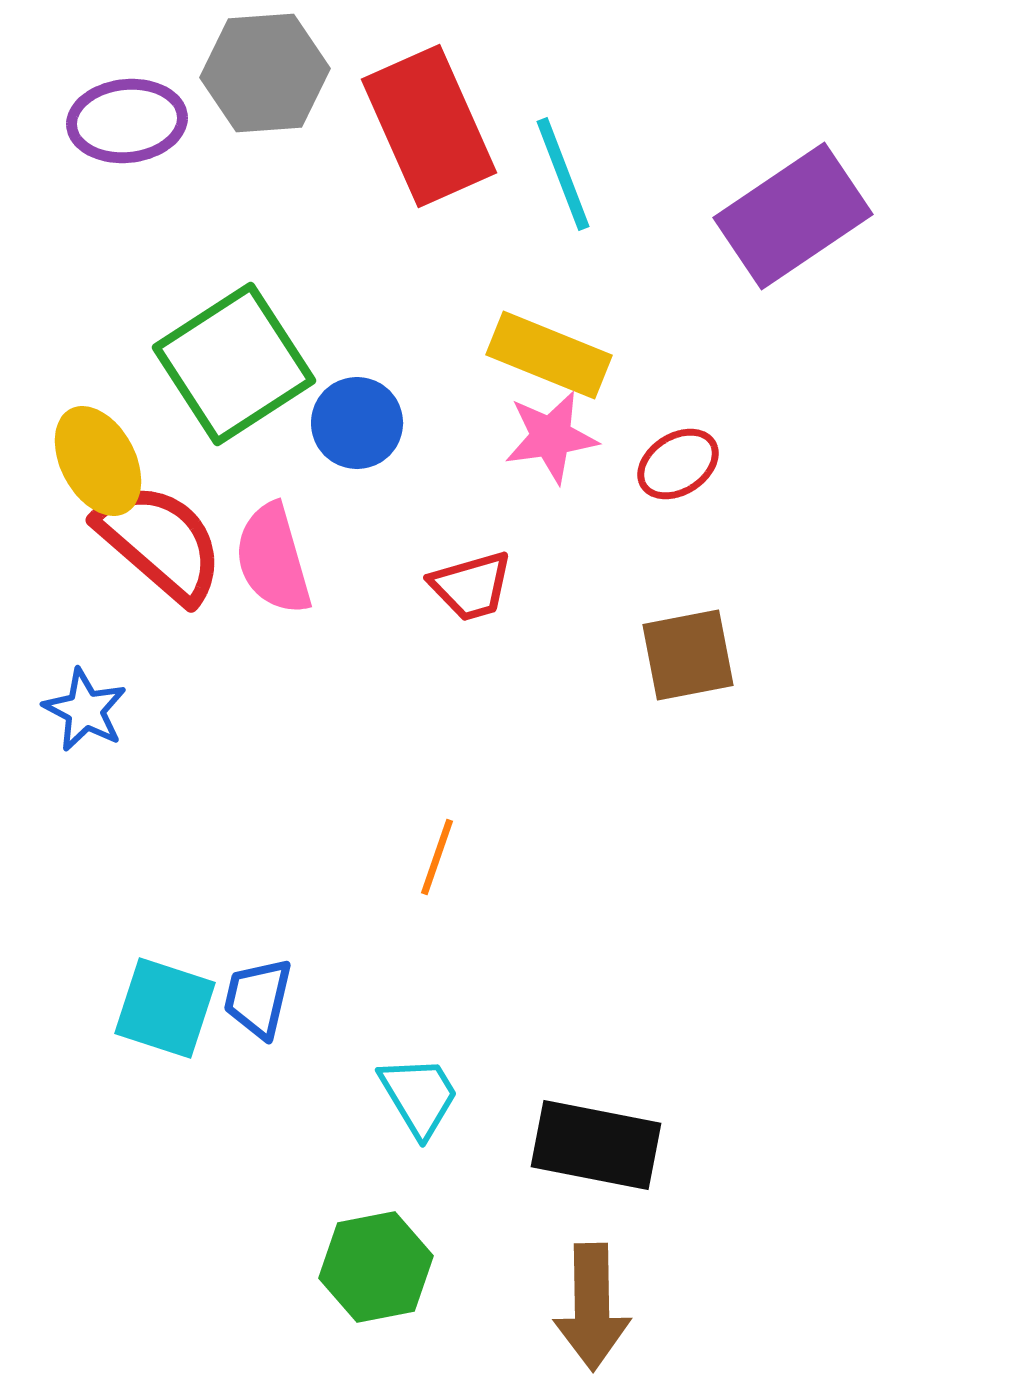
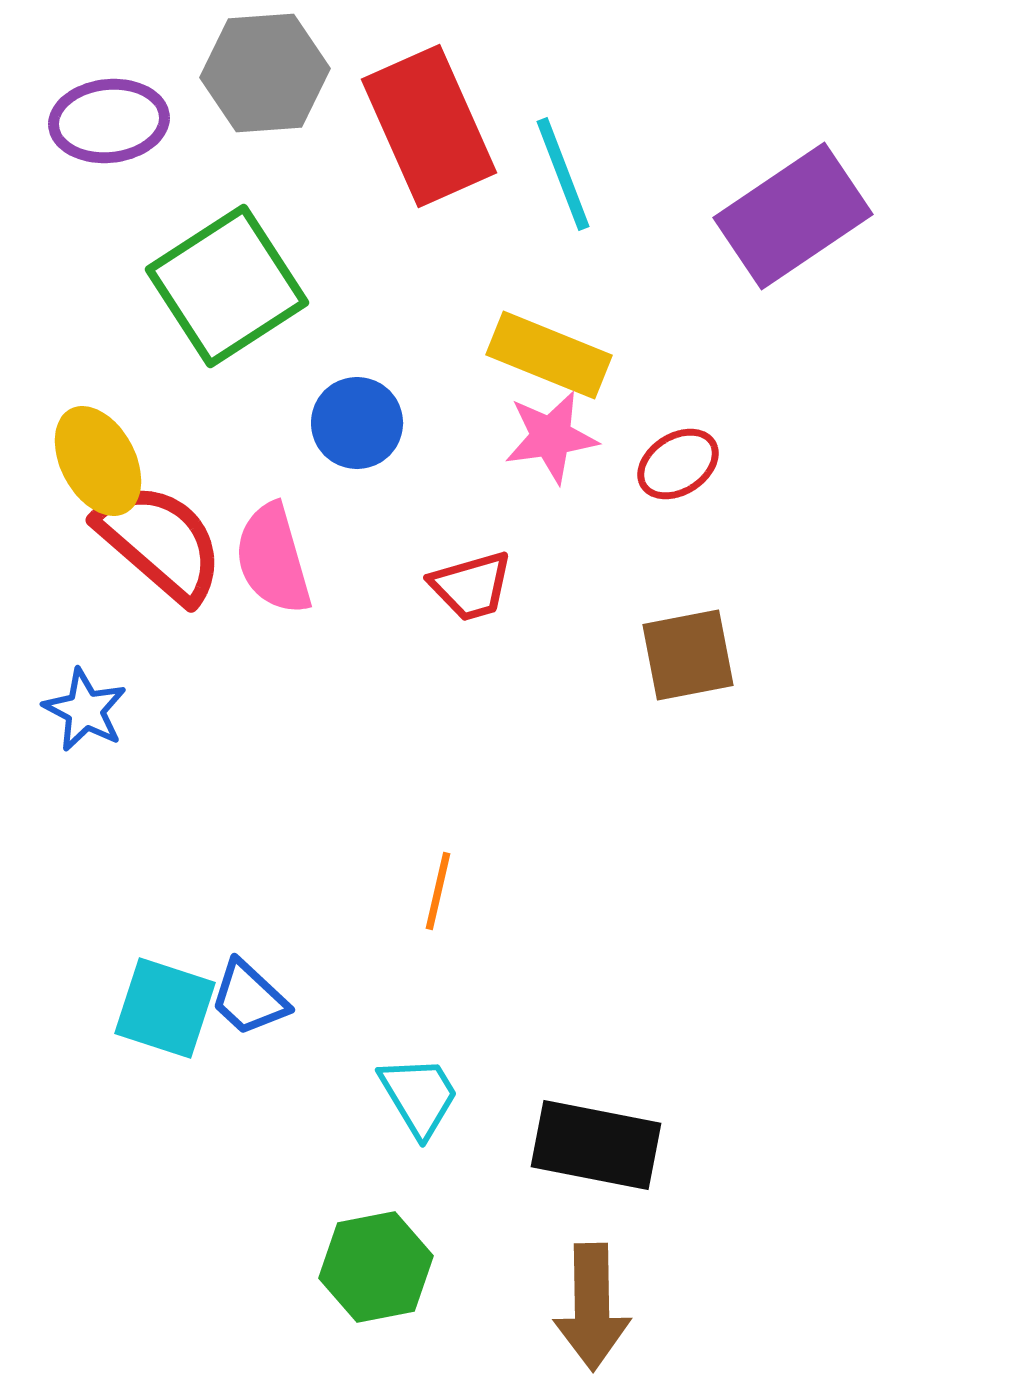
purple ellipse: moved 18 px left
green square: moved 7 px left, 78 px up
orange line: moved 1 px right, 34 px down; rotated 6 degrees counterclockwise
blue trapezoid: moved 9 px left; rotated 60 degrees counterclockwise
